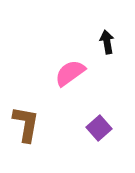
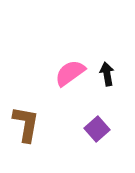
black arrow: moved 32 px down
purple square: moved 2 px left, 1 px down
